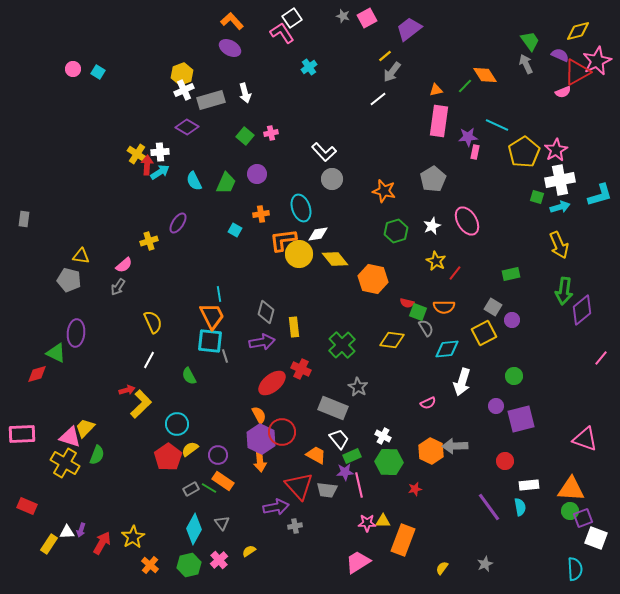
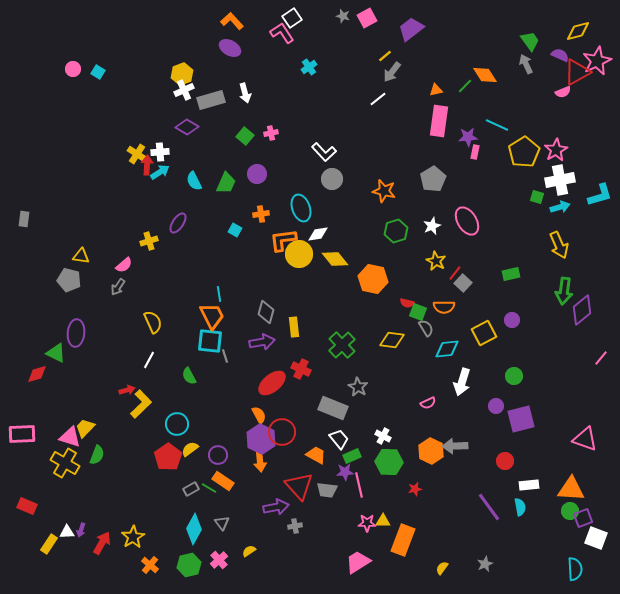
purple trapezoid at (409, 29): moved 2 px right
gray square at (493, 307): moved 30 px left, 24 px up; rotated 12 degrees clockwise
